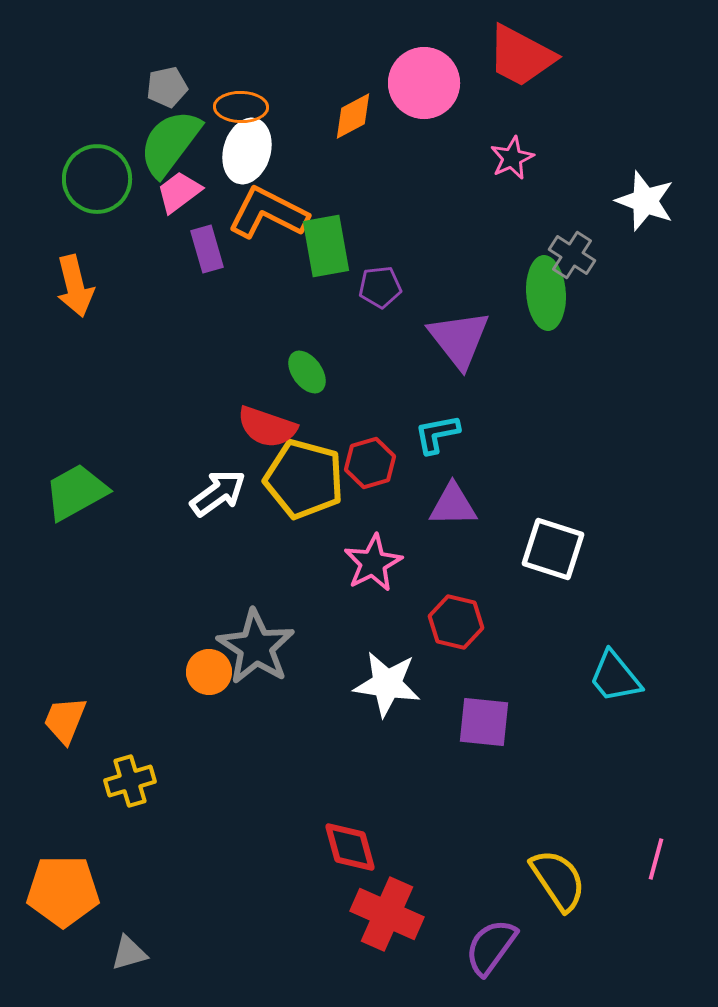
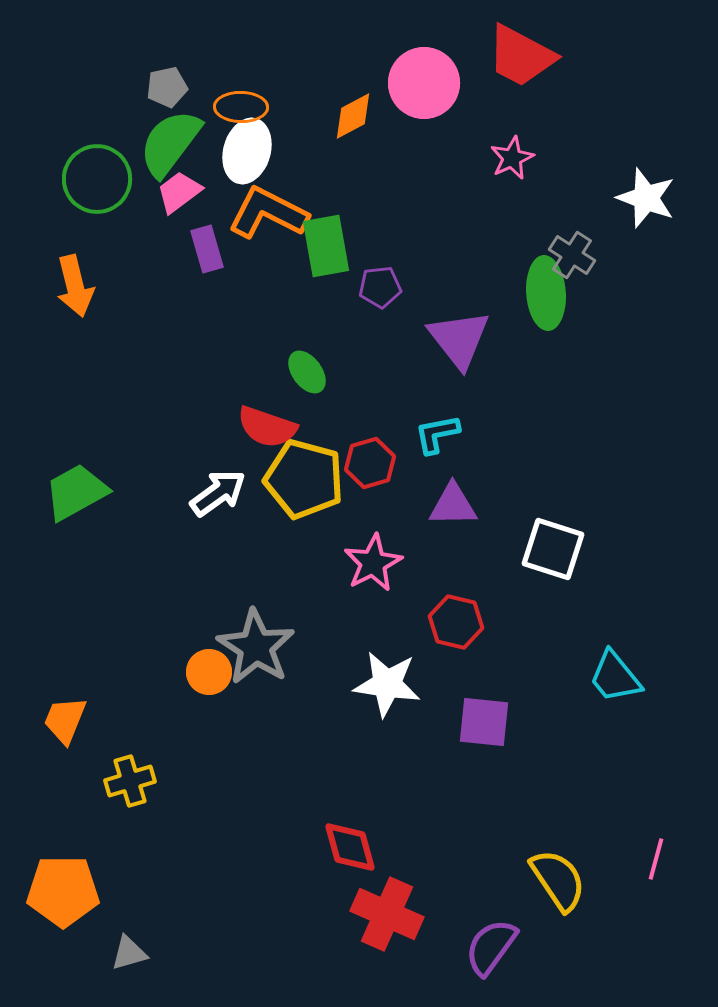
white star at (645, 201): moved 1 px right, 3 px up
